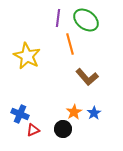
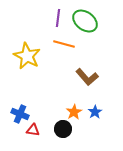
green ellipse: moved 1 px left, 1 px down
orange line: moved 6 px left; rotated 60 degrees counterclockwise
blue star: moved 1 px right, 1 px up
red triangle: rotated 32 degrees clockwise
